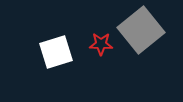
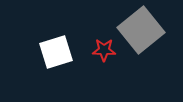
red star: moved 3 px right, 6 px down
